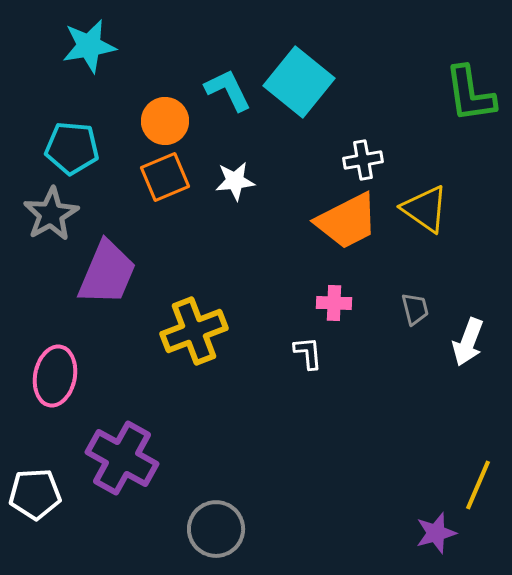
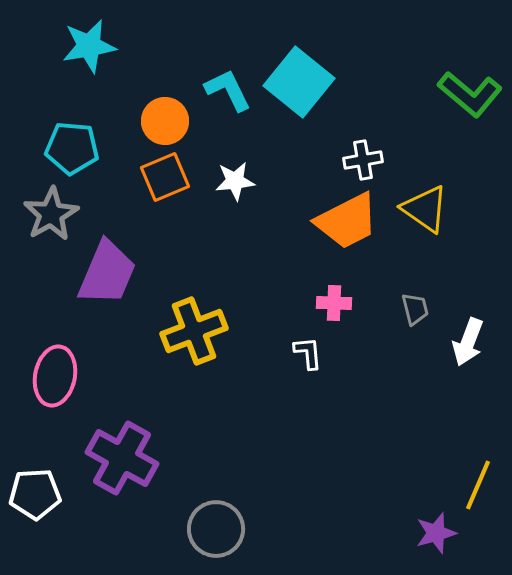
green L-shape: rotated 42 degrees counterclockwise
